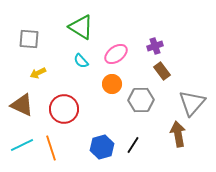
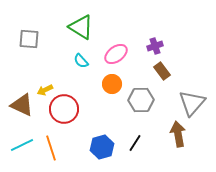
yellow arrow: moved 7 px right, 17 px down
black line: moved 2 px right, 2 px up
